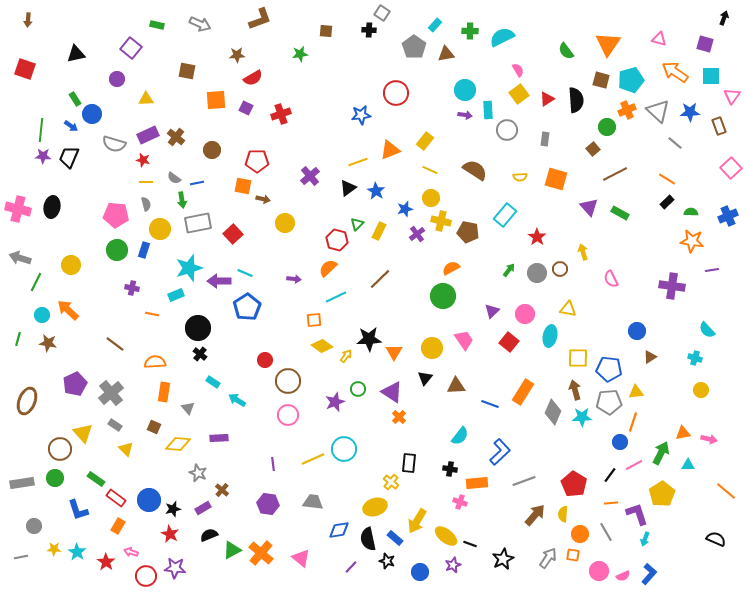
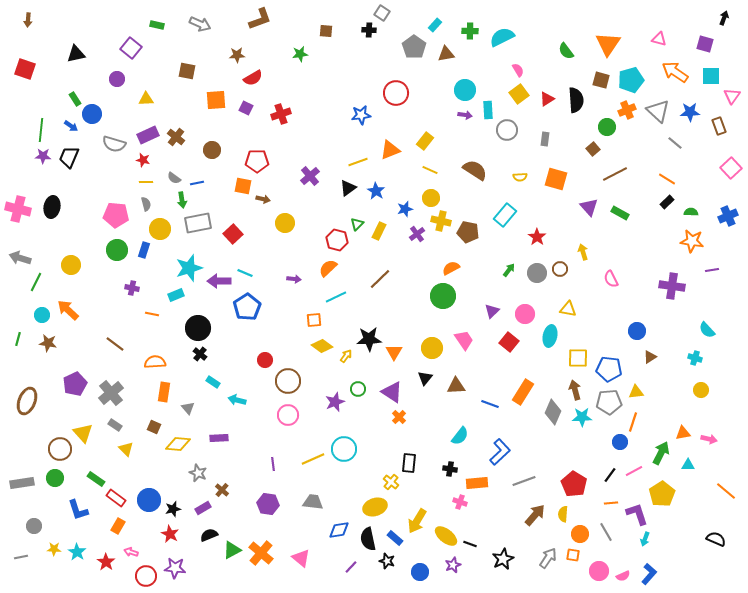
cyan arrow at (237, 400): rotated 18 degrees counterclockwise
pink line at (634, 465): moved 6 px down
